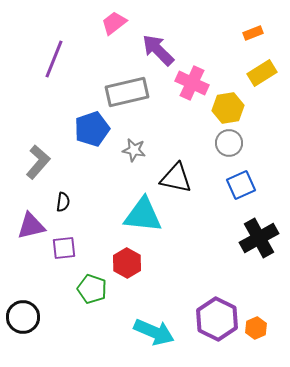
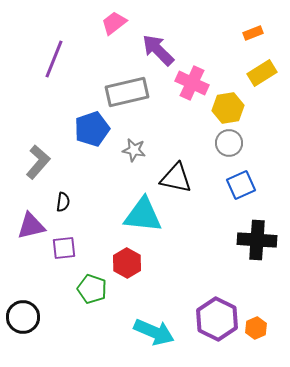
black cross: moved 2 px left, 2 px down; rotated 33 degrees clockwise
